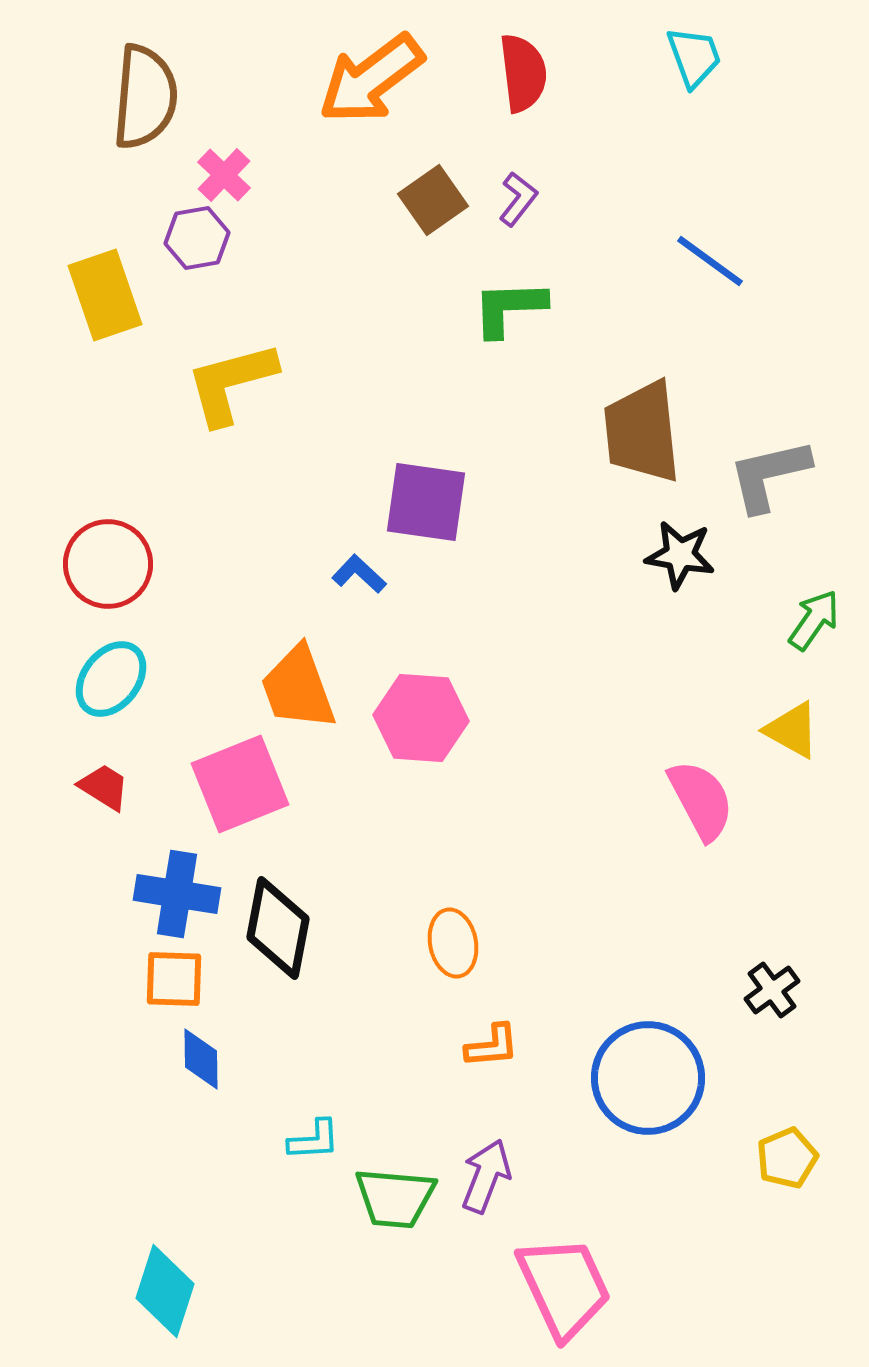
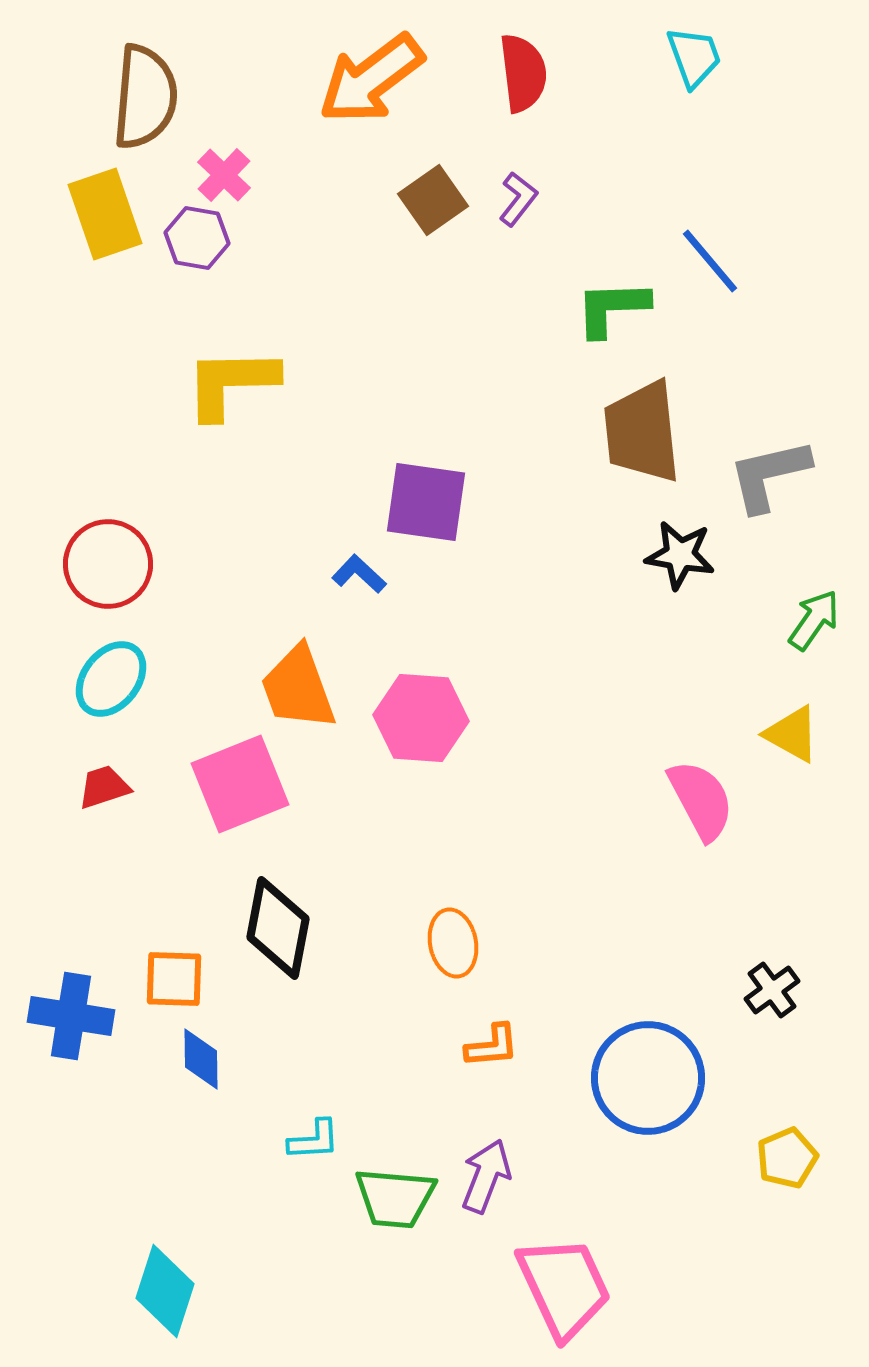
purple hexagon: rotated 20 degrees clockwise
blue line: rotated 14 degrees clockwise
yellow rectangle: moved 81 px up
green L-shape: moved 103 px right
yellow L-shape: rotated 14 degrees clockwise
yellow triangle: moved 4 px down
red trapezoid: rotated 50 degrees counterclockwise
blue cross: moved 106 px left, 122 px down
